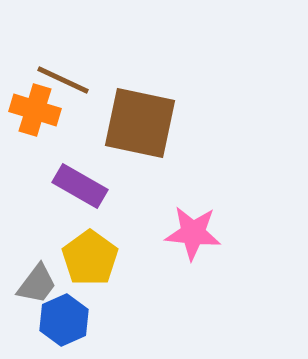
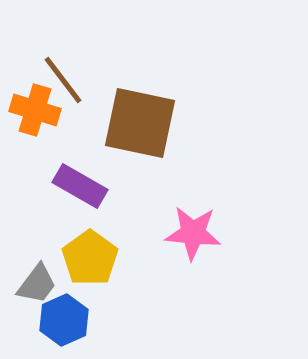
brown line: rotated 28 degrees clockwise
